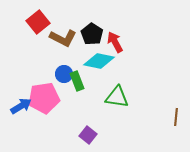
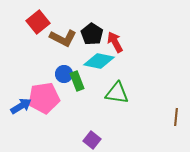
green triangle: moved 4 px up
purple square: moved 4 px right, 5 px down
